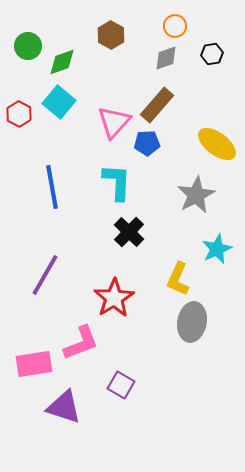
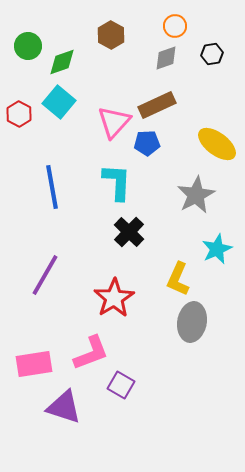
brown rectangle: rotated 24 degrees clockwise
pink L-shape: moved 10 px right, 10 px down
